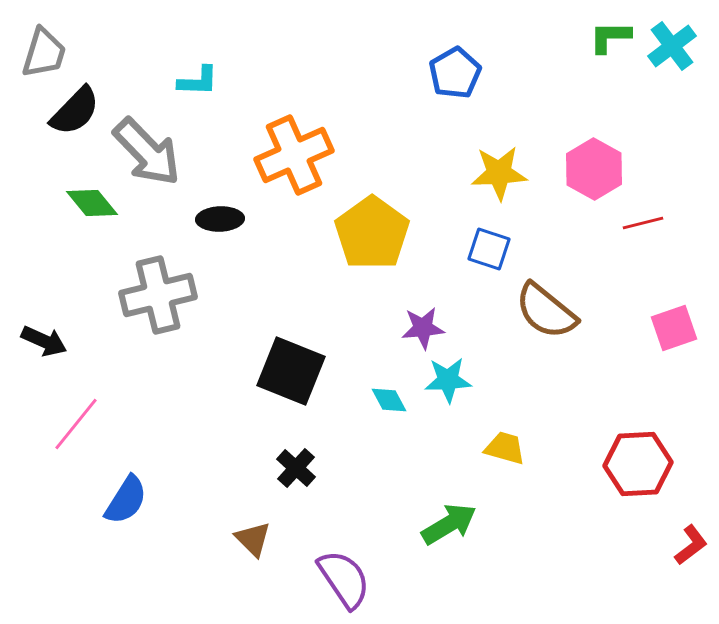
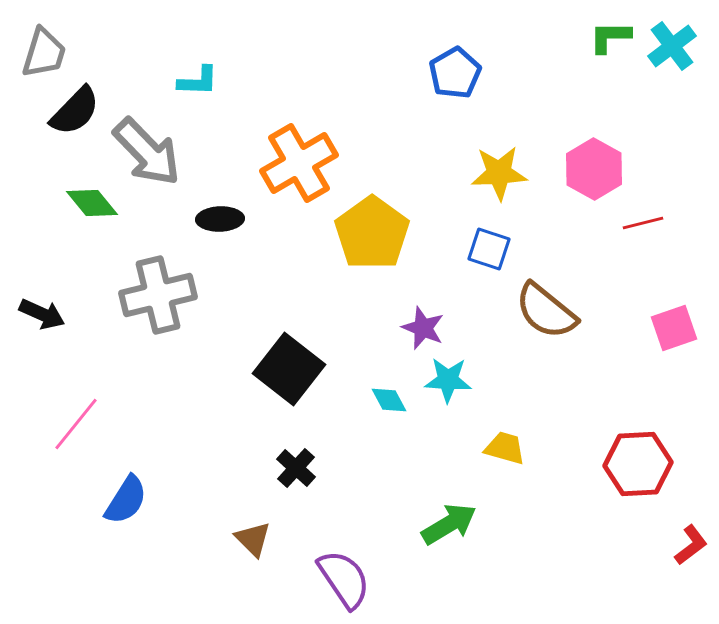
orange cross: moved 5 px right, 8 px down; rotated 6 degrees counterclockwise
purple star: rotated 27 degrees clockwise
black arrow: moved 2 px left, 27 px up
black square: moved 2 px left, 2 px up; rotated 16 degrees clockwise
cyan star: rotated 6 degrees clockwise
